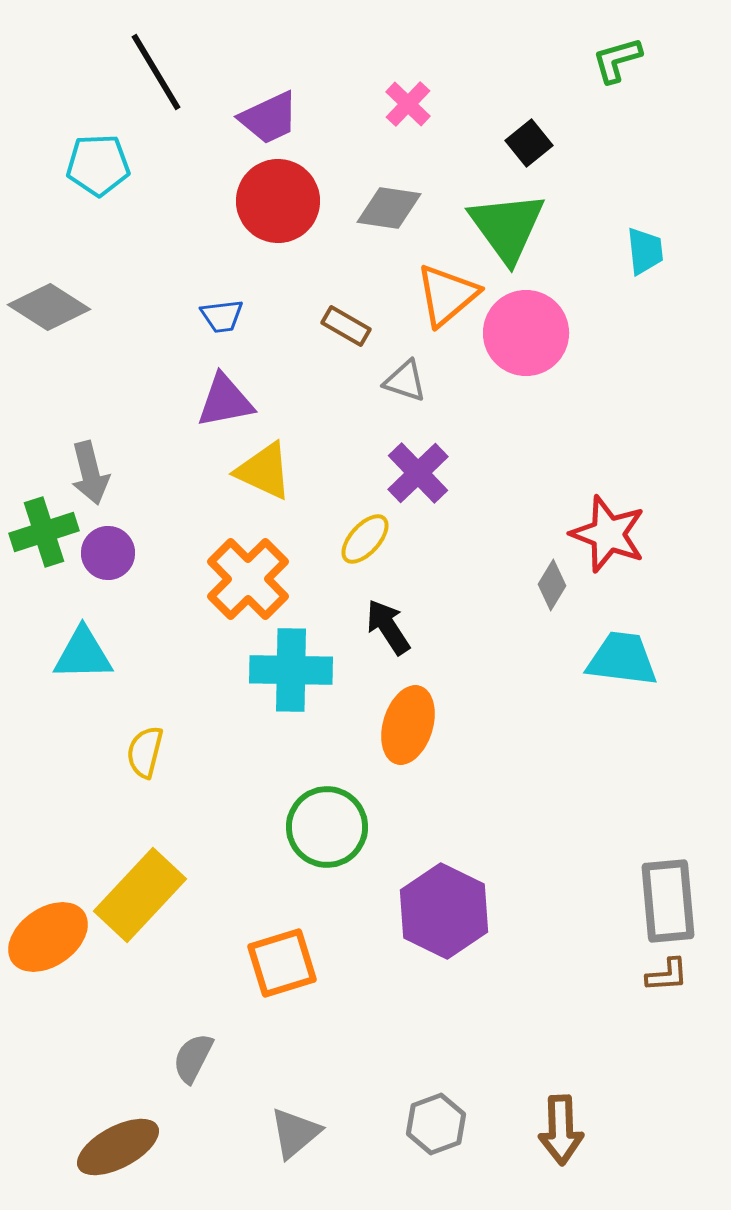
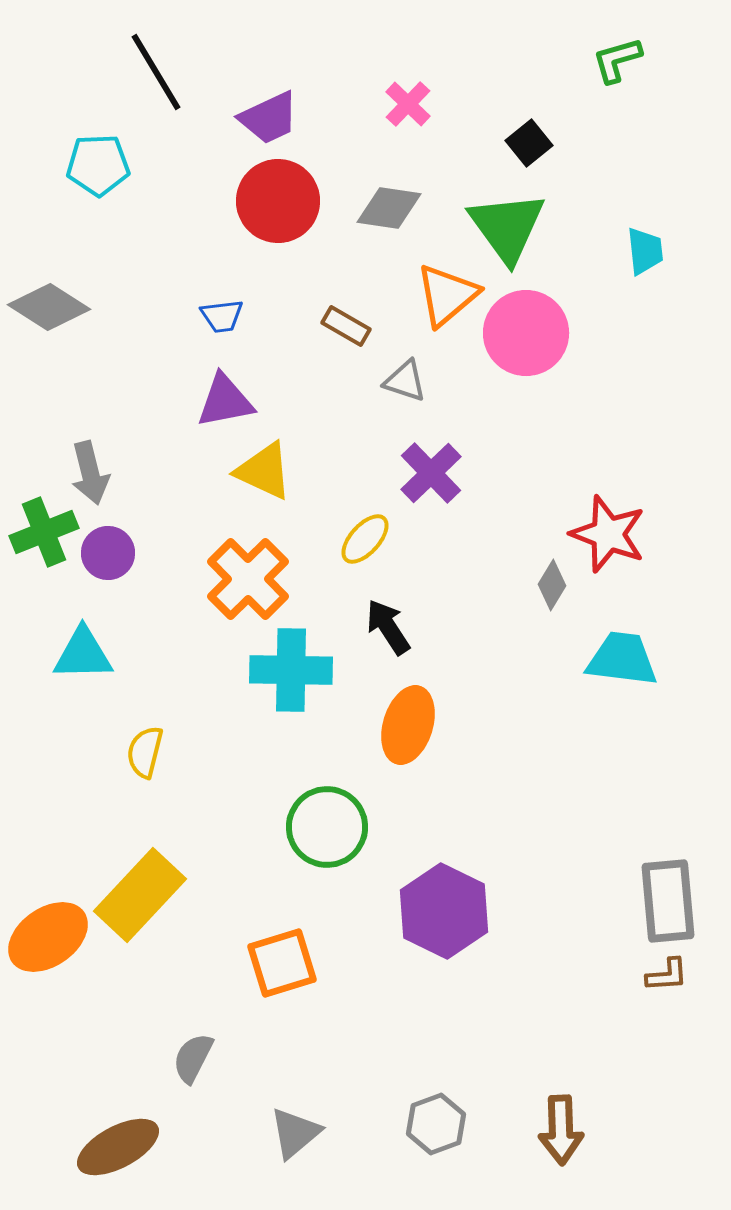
purple cross at (418, 473): moved 13 px right
green cross at (44, 532): rotated 4 degrees counterclockwise
